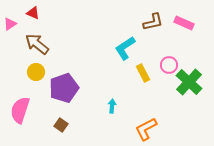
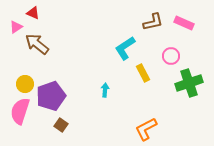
pink triangle: moved 6 px right, 3 px down
pink circle: moved 2 px right, 9 px up
yellow circle: moved 11 px left, 12 px down
green cross: moved 1 px down; rotated 28 degrees clockwise
purple pentagon: moved 13 px left, 8 px down
cyan arrow: moved 7 px left, 16 px up
pink semicircle: moved 1 px down
